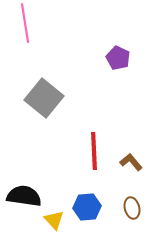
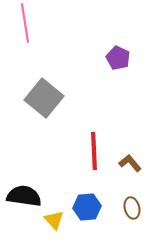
brown L-shape: moved 1 px left, 1 px down
